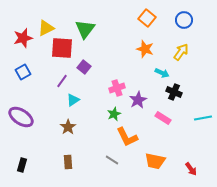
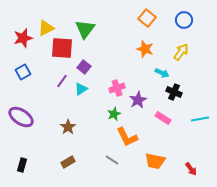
cyan triangle: moved 8 px right, 11 px up
cyan line: moved 3 px left, 1 px down
brown rectangle: rotated 64 degrees clockwise
